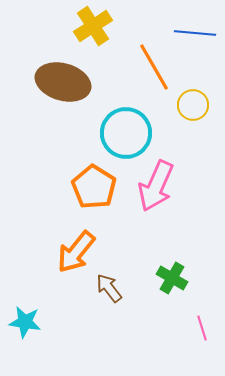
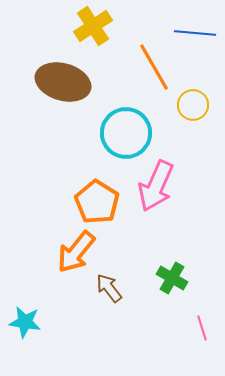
orange pentagon: moved 3 px right, 15 px down
